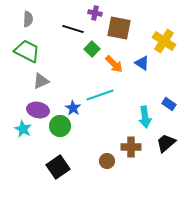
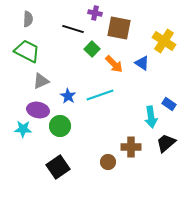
blue star: moved 5 px left, 12 px up
cyan arrow: moved 6 px right
cyan star: rotated 24 degrees counterclockwise
brown circle: moved 1 px right, 1 px down
